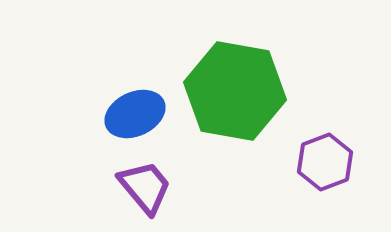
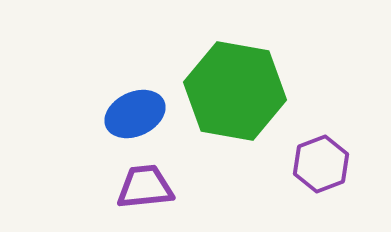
purple hexagon: moved 4 px left, 2 px down
purple trapezoid: rotated 56 degrees counterclockwise
